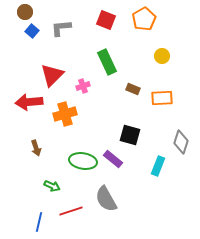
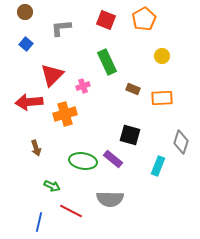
blue square: moved 6 px left, 13 px down
gray semicircle: moved 4 px right; rotated 60 degrees counterclockwise
red line: rotated 45 degrees clockwise
